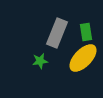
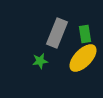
green rectangle: moved 1 px left, 2 px down
